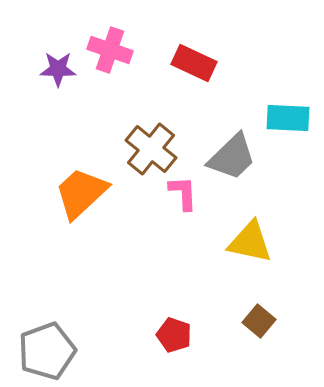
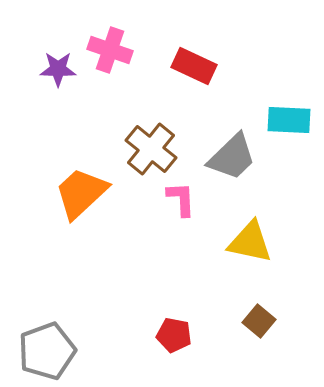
red rectangle: moved 3 px down
cyan rectangle: moved 1 px right, 2 px down
pink L-shape: moved 2 px left, 6 px down
red pentagon: rotated 8 degrees counterclockwise
